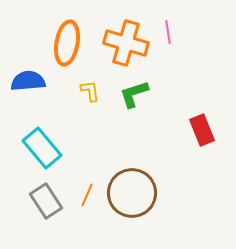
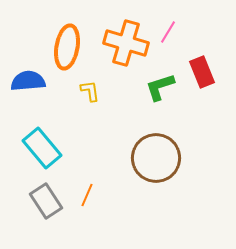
pink line: rotated 40 degrees clockwise
orange ellipse: moved 4 px down
green L-shape: moved 26 px right, 7 px up
red rectangle: moved 58 px up
brown circle: moved 24 px right, 35 px up
